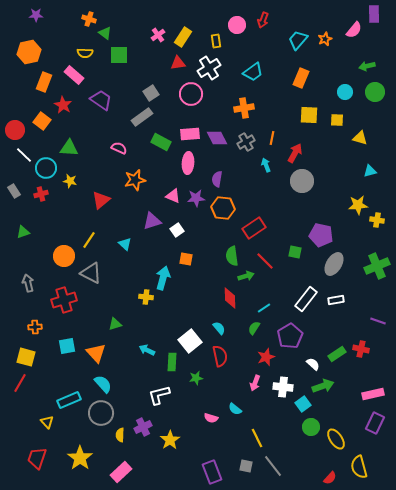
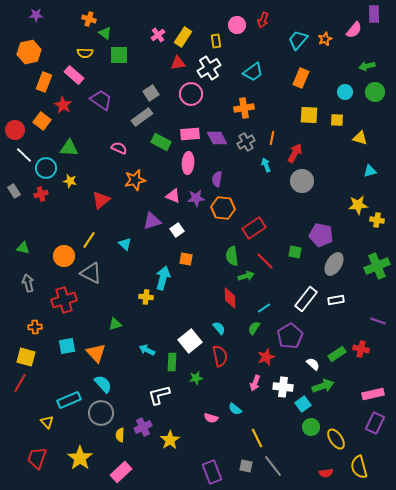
green triangle at (23, 232): moved 16 px down; rotated 32 degrees clockwise
red semicircle at (330, 478): moved 4 px left, 5 px up; rotated 40 degrees clockwise
